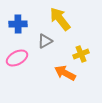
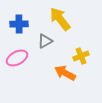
blue cross: moved 1 px right
yellow cross: moved 2 px down
